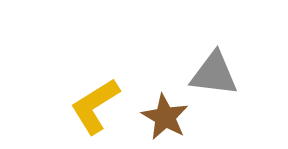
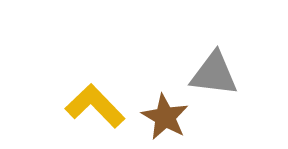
yellow L-shape: rotated 78 degrees clockwise
